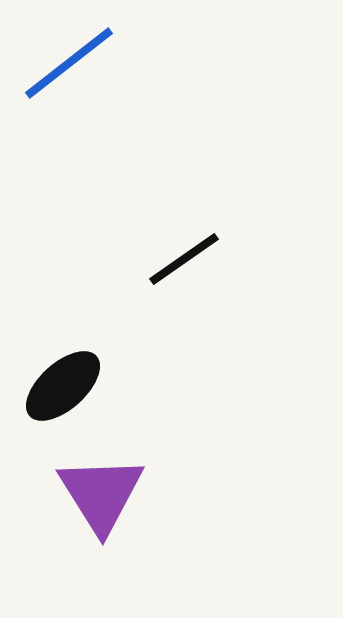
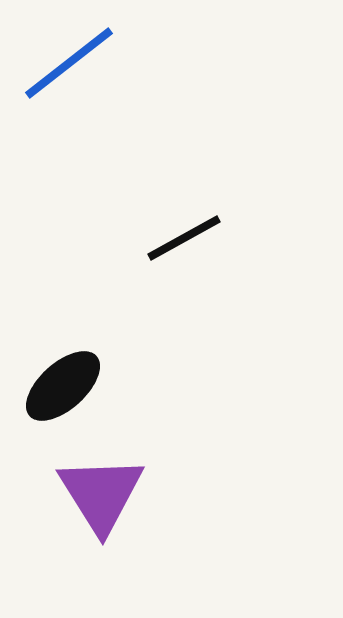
black line: moved 21 px up; rotated 6 degrees clockwise
